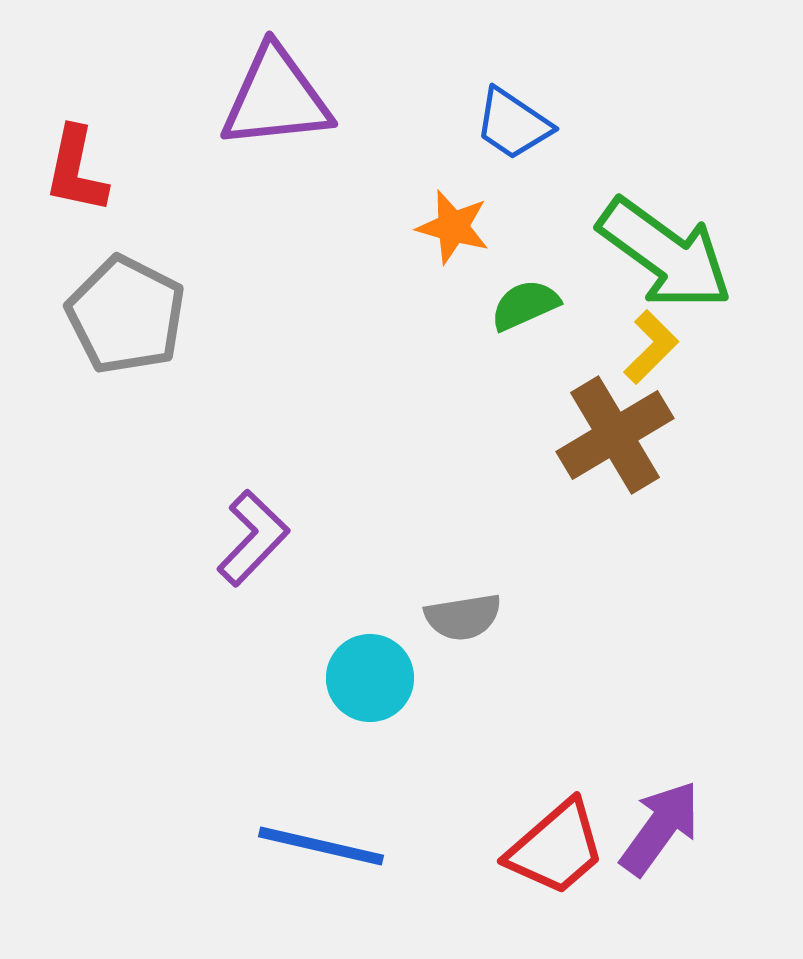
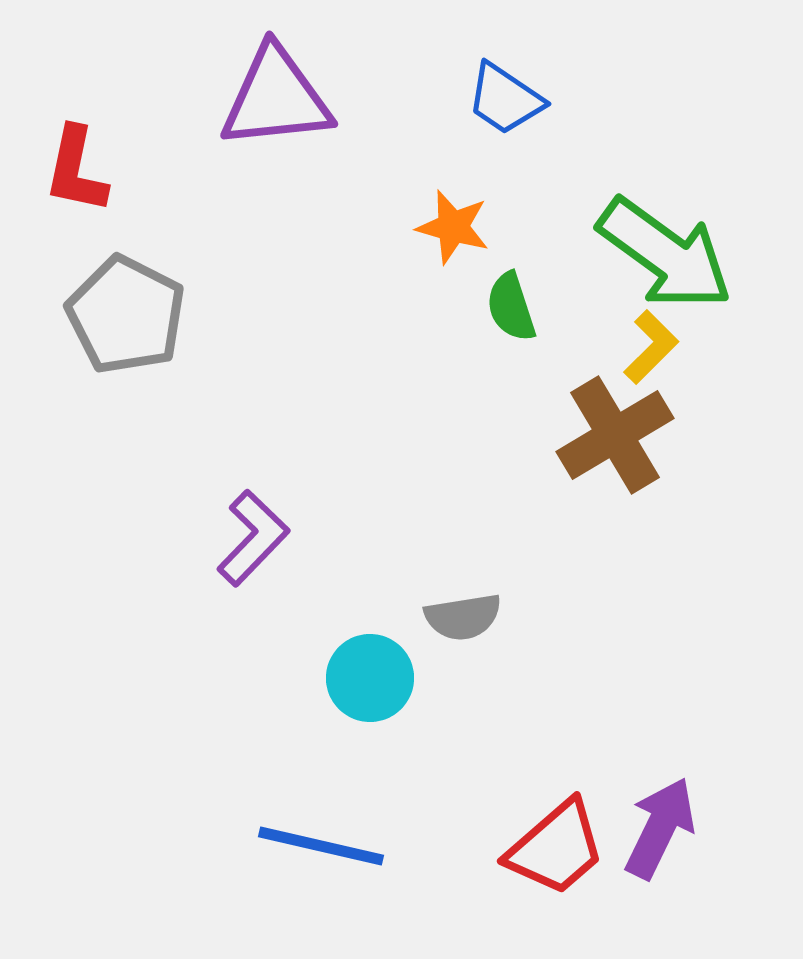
blue trapezoid: moved 8 px left, 25 px up
green semicircle: moved 14 px left, 2 px down; rotated 84 degrees counterclockwise
purple arrow: rotated 10 degrees counterclockwise
